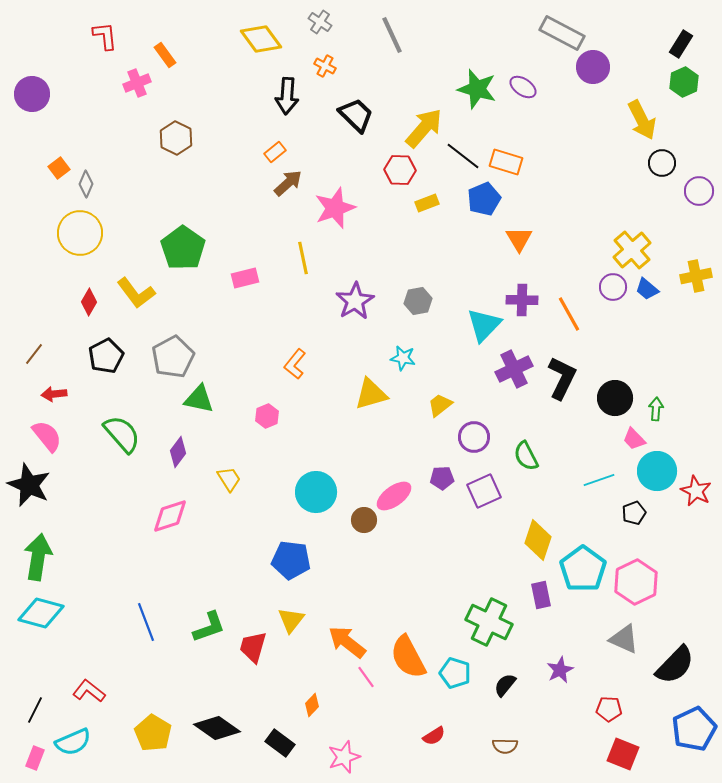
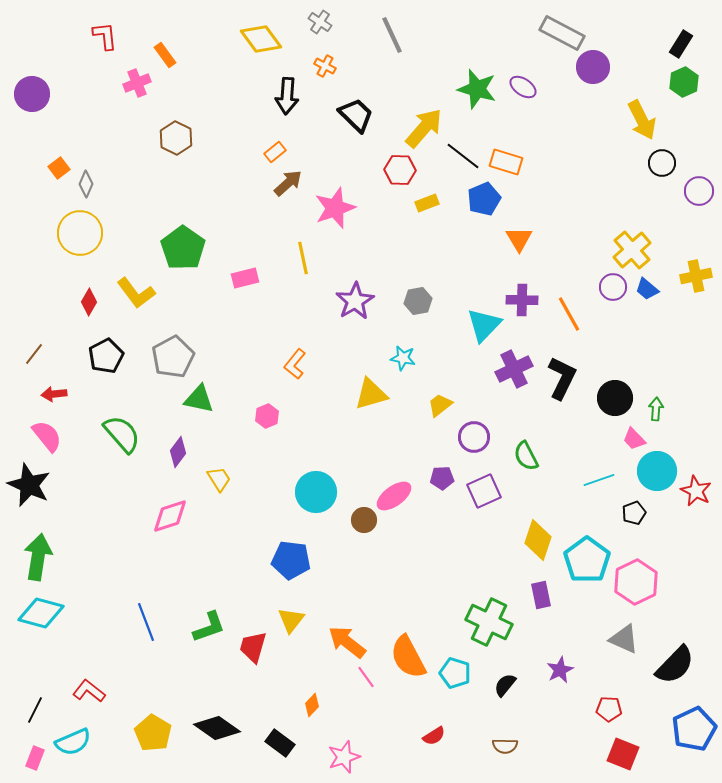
yellow trapezoid at (229, 479): moved 10 px left
cyan pentagon at (583, 569): moved 4 px right, 9 px up
